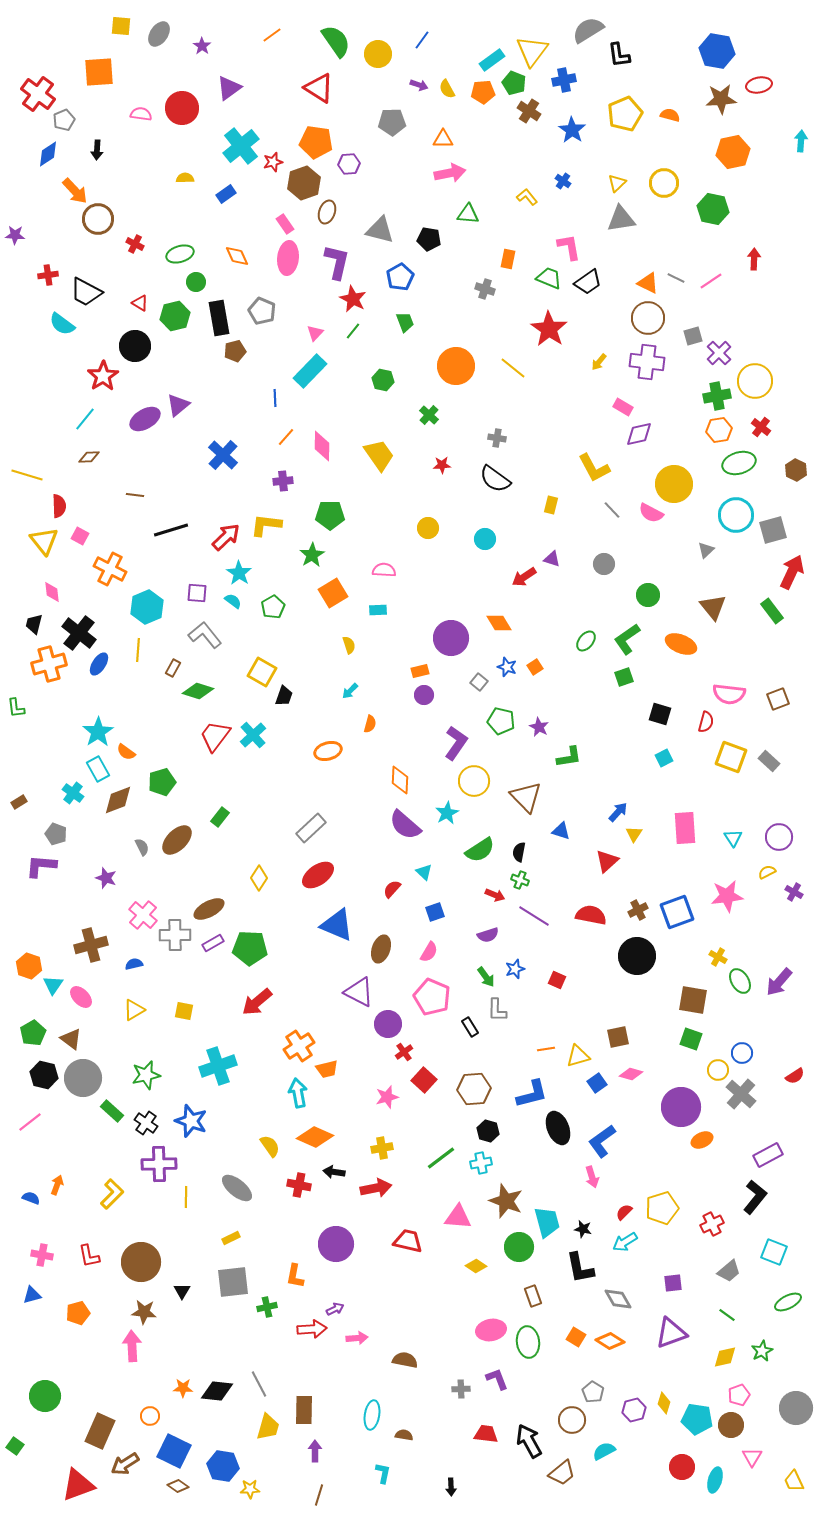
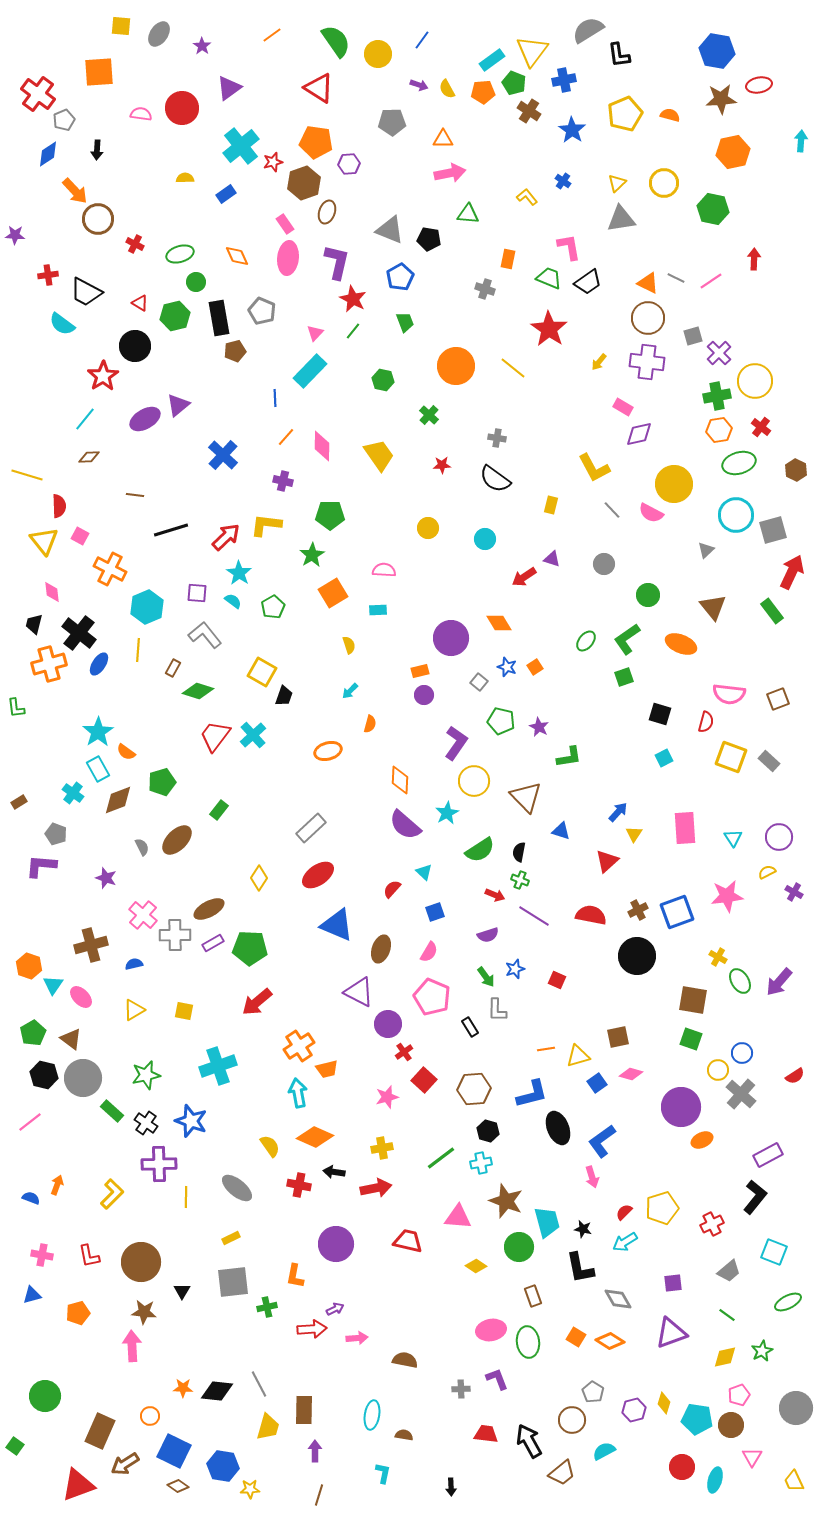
gray triangle at (380, 230): moved 10 px right; rotated 8 degrees clockwise
purple cross at (283, 481): rotated 18 degrees clockwise
green rectangle at (220, 817): moved 1 px left, 7 px up
